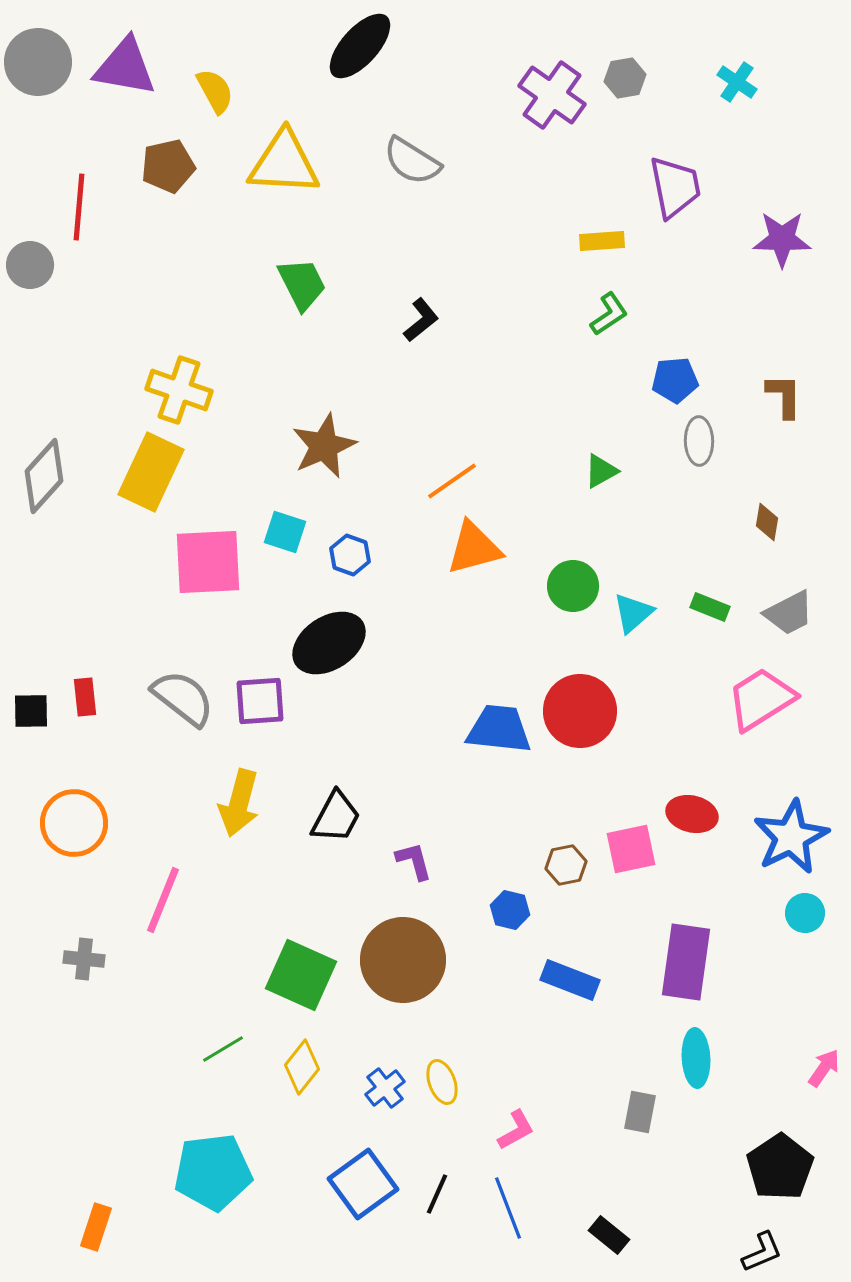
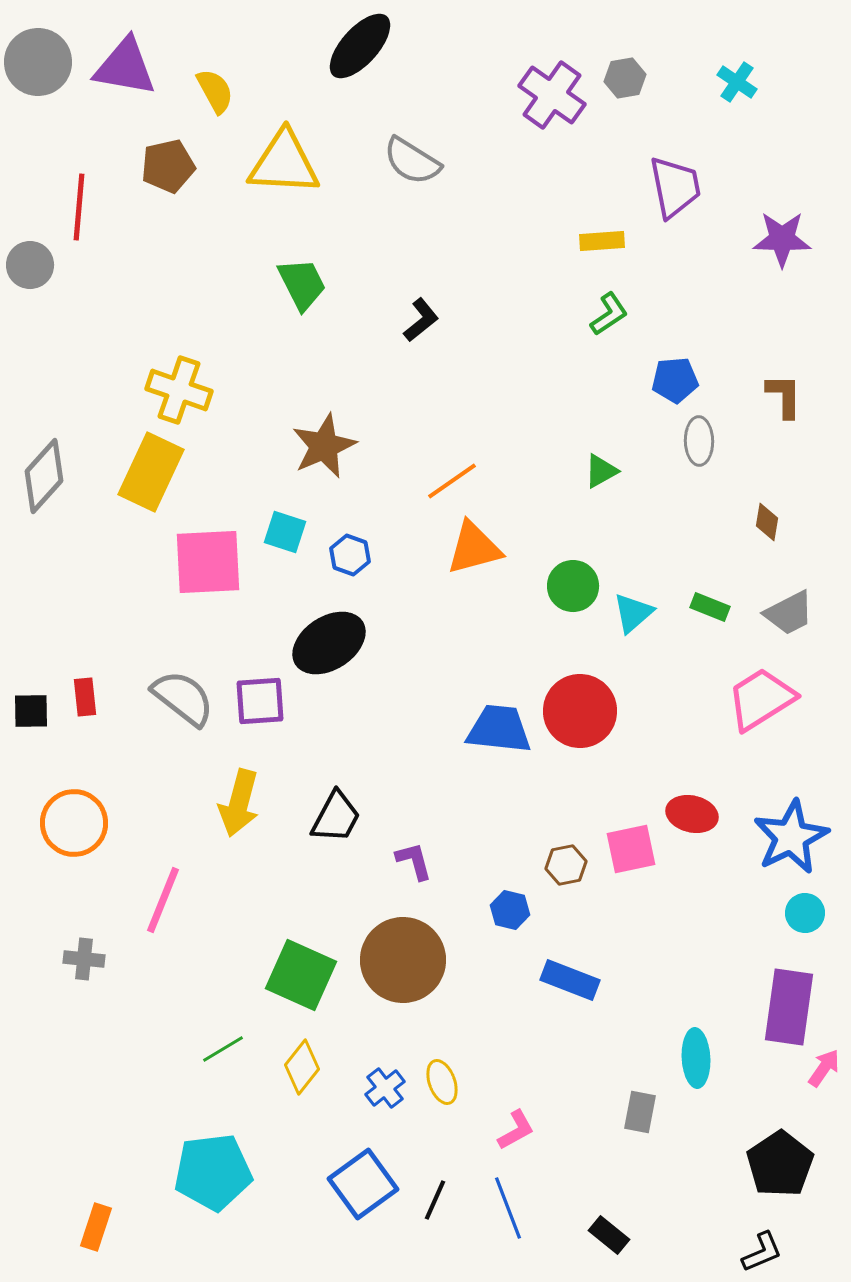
purple rectangle at (686, 962): moved 103 px right, 45 px down
black pentagon at (780, 1167): moved 3 px up
black line at (437, 1194): moved 2 px left, 6 px down
